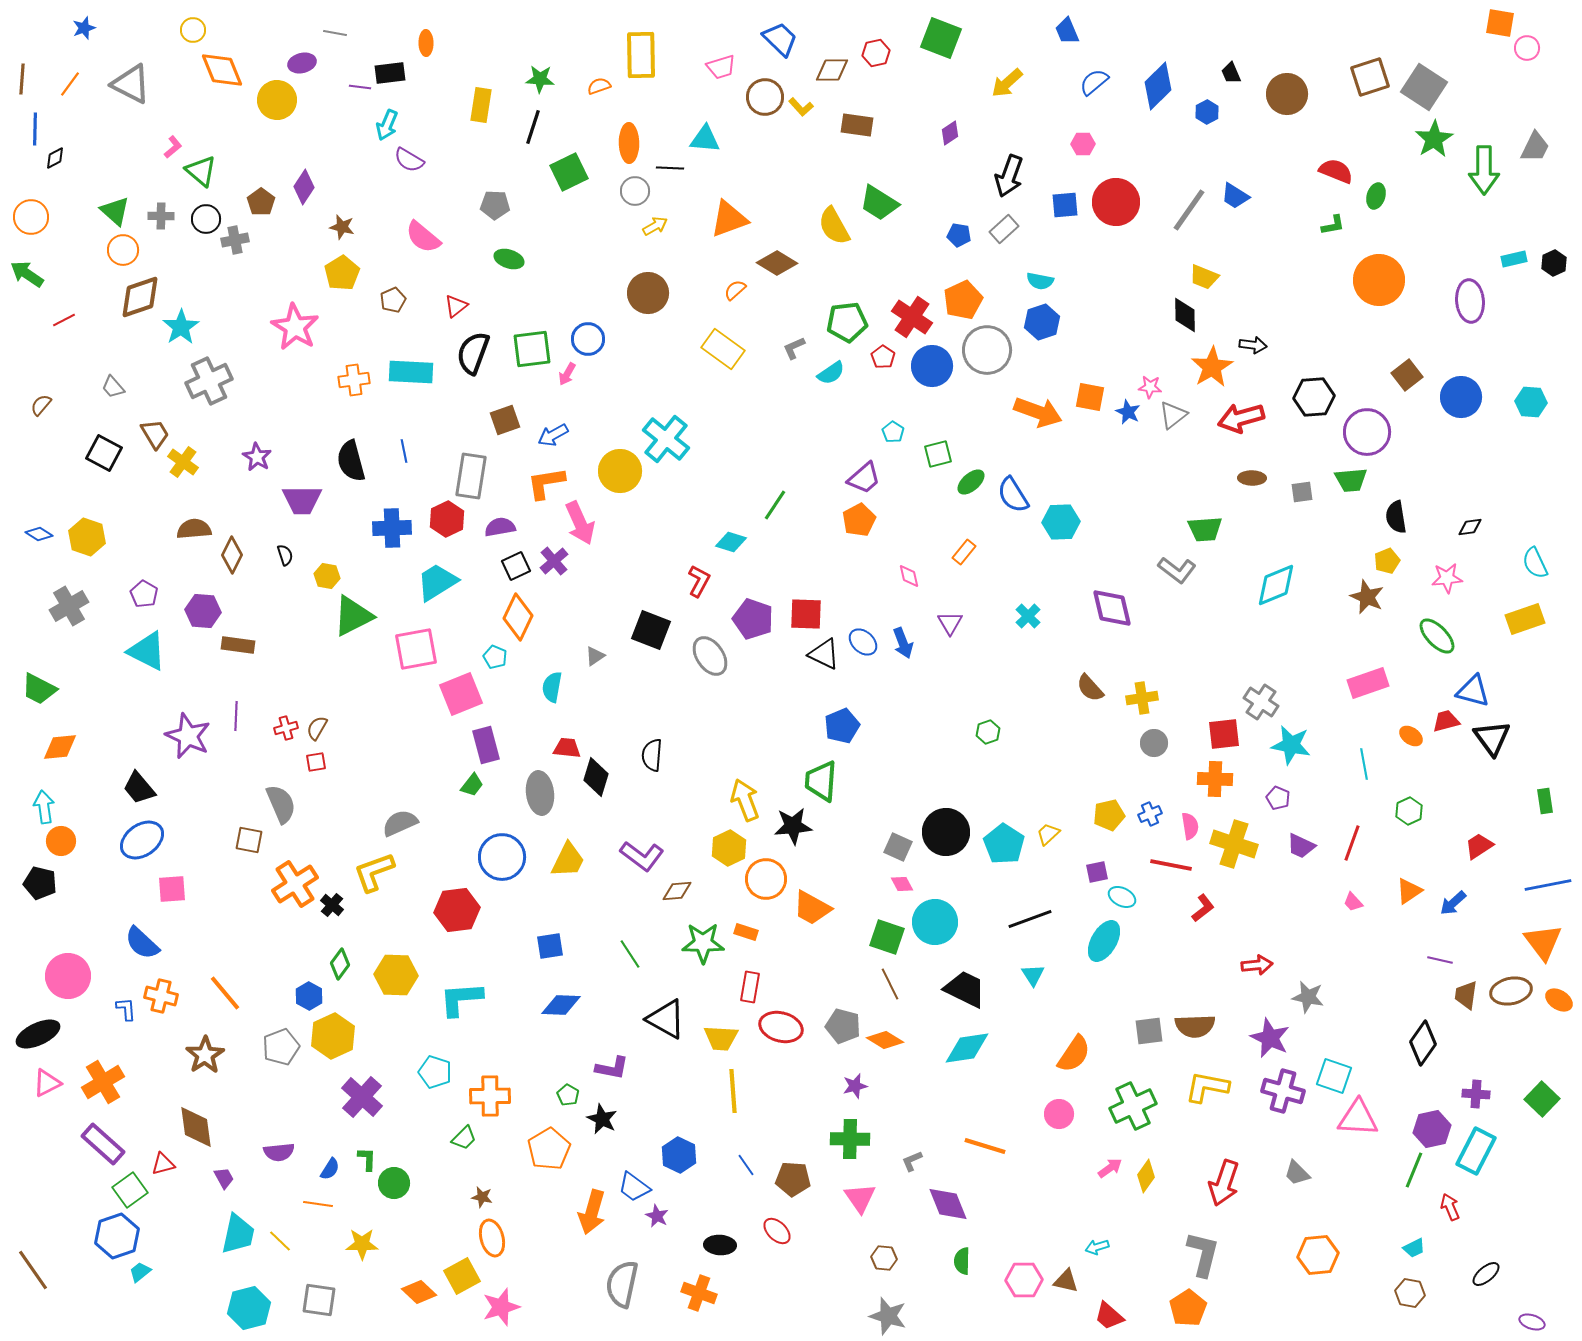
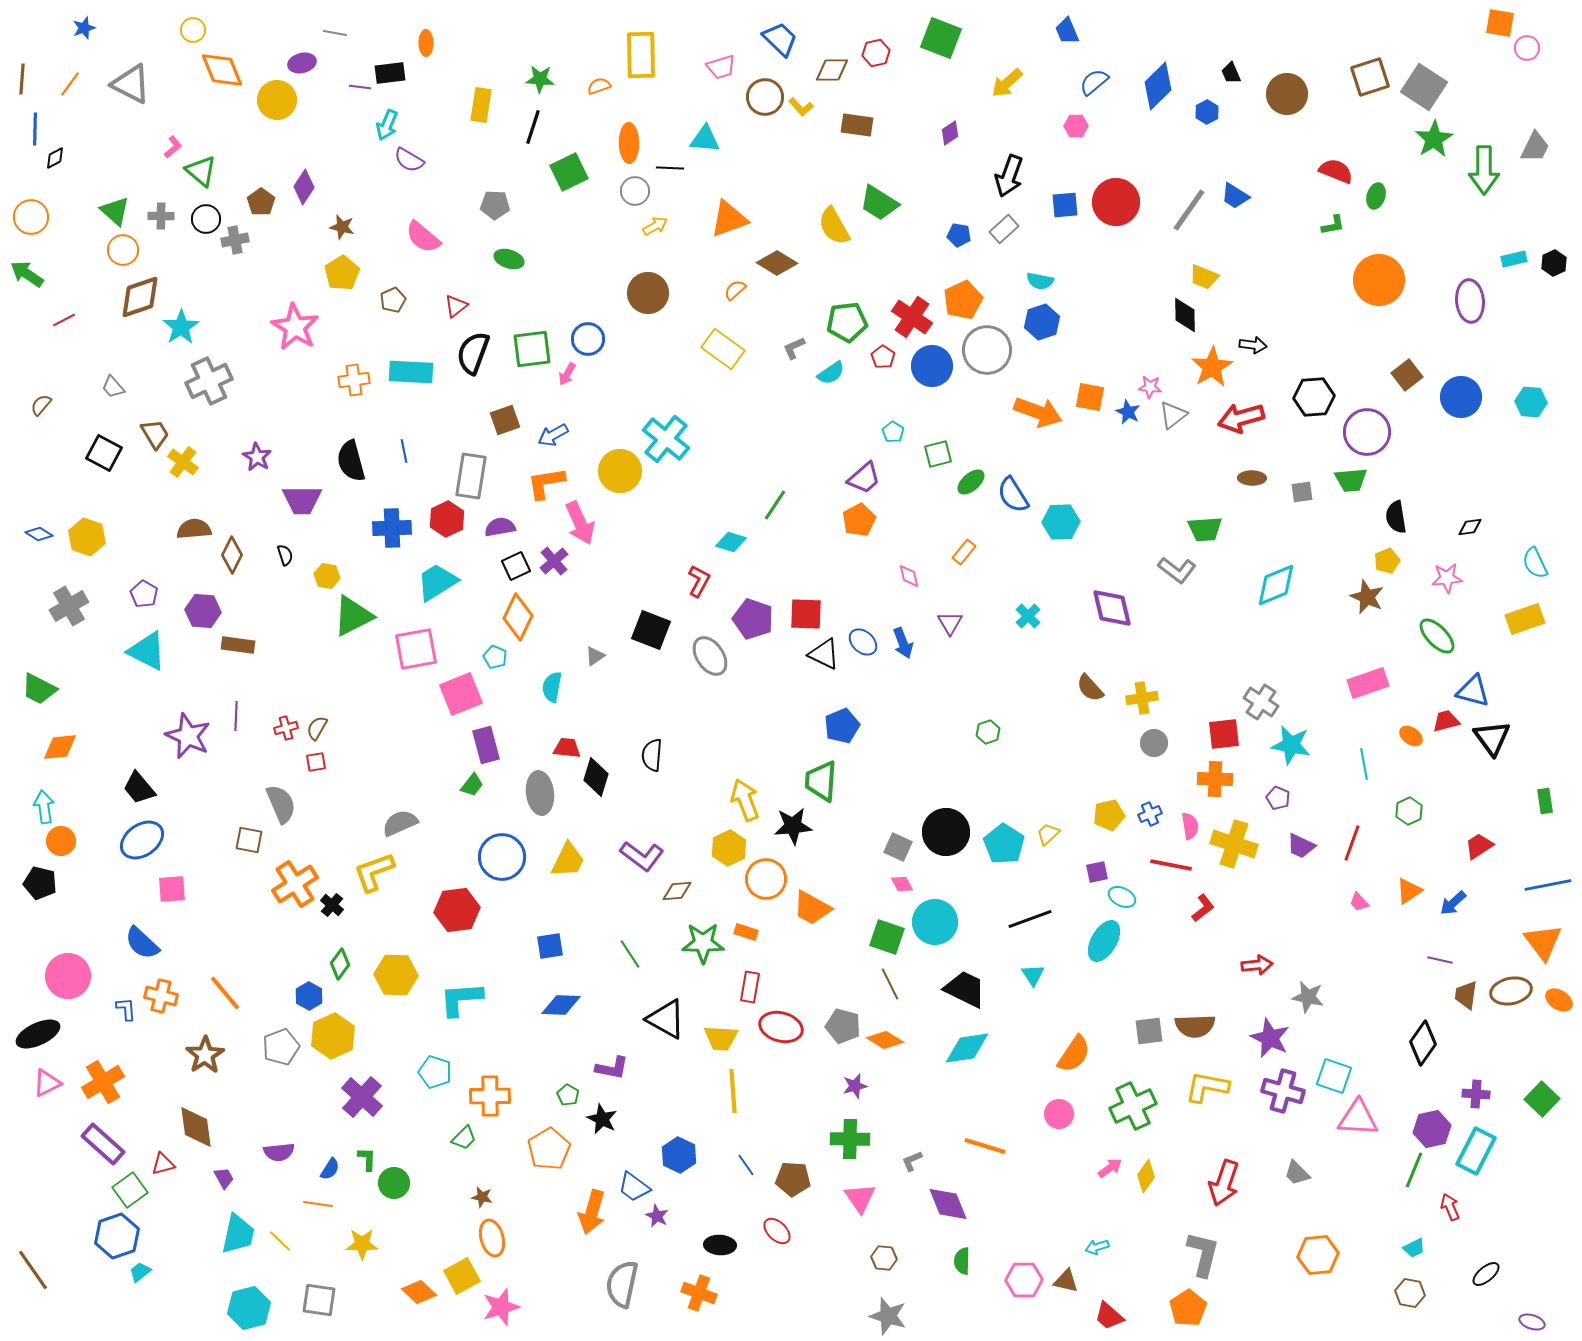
pink hexagon at (1083, 144): moved 7 px left, 18 px up
pink trapezoid at (1353, 902): moved 6 px right
